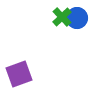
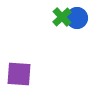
purple square: rotated 24 degrees clockwise
